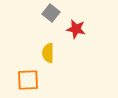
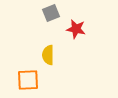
gray square: rotated 30 degrees clockwise
yellow semicircle: moved 2 px down
